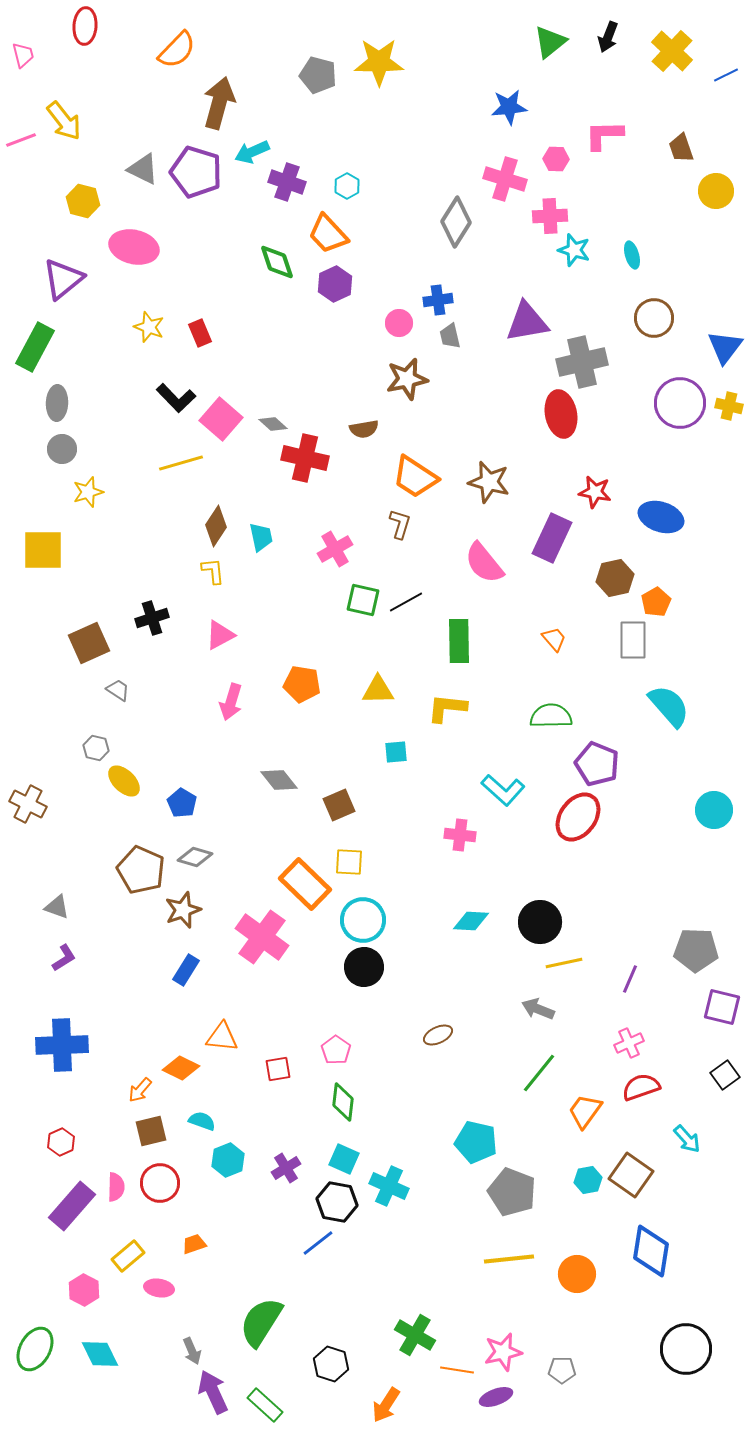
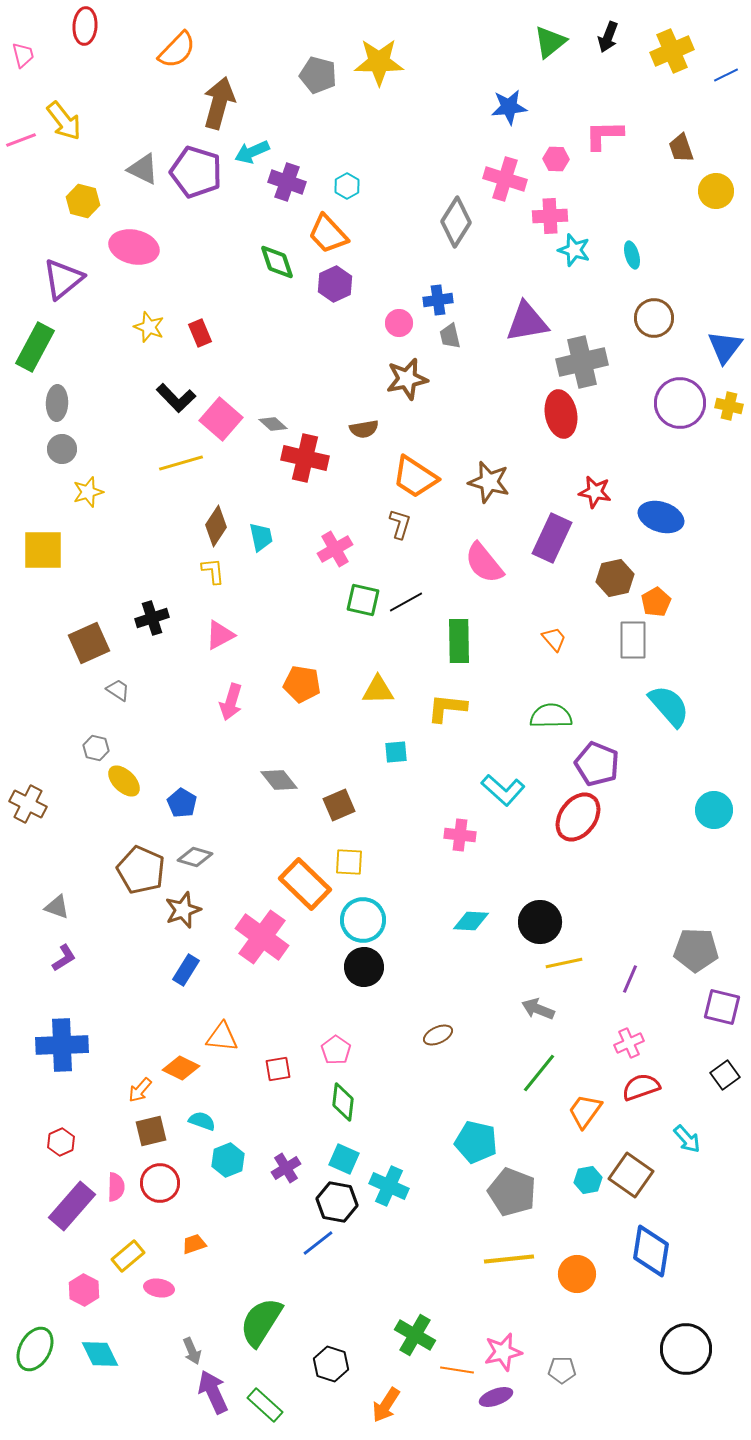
yellow cross at (672, 51): rotated 24 degrees clockwise
